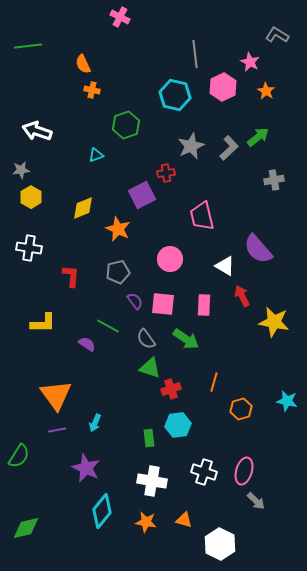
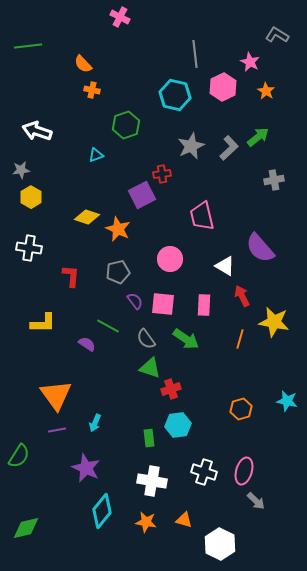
orange semicircle at (83, 64): rotated 18 degrees counterclockwise
red cross at (166, 173): moved 4 px left, 1 px down
yellow diamond at (83, 208): moved 4 px right, 9 px down; rotated 40 degrees clockwise
purple semicircle at (258, 249): moved 2 px right, 1 px up
orange line at (214, 382): moved 26 px right, 43 px up
